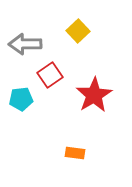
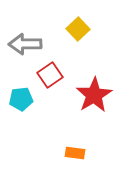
yellow square: moved 2 px up
